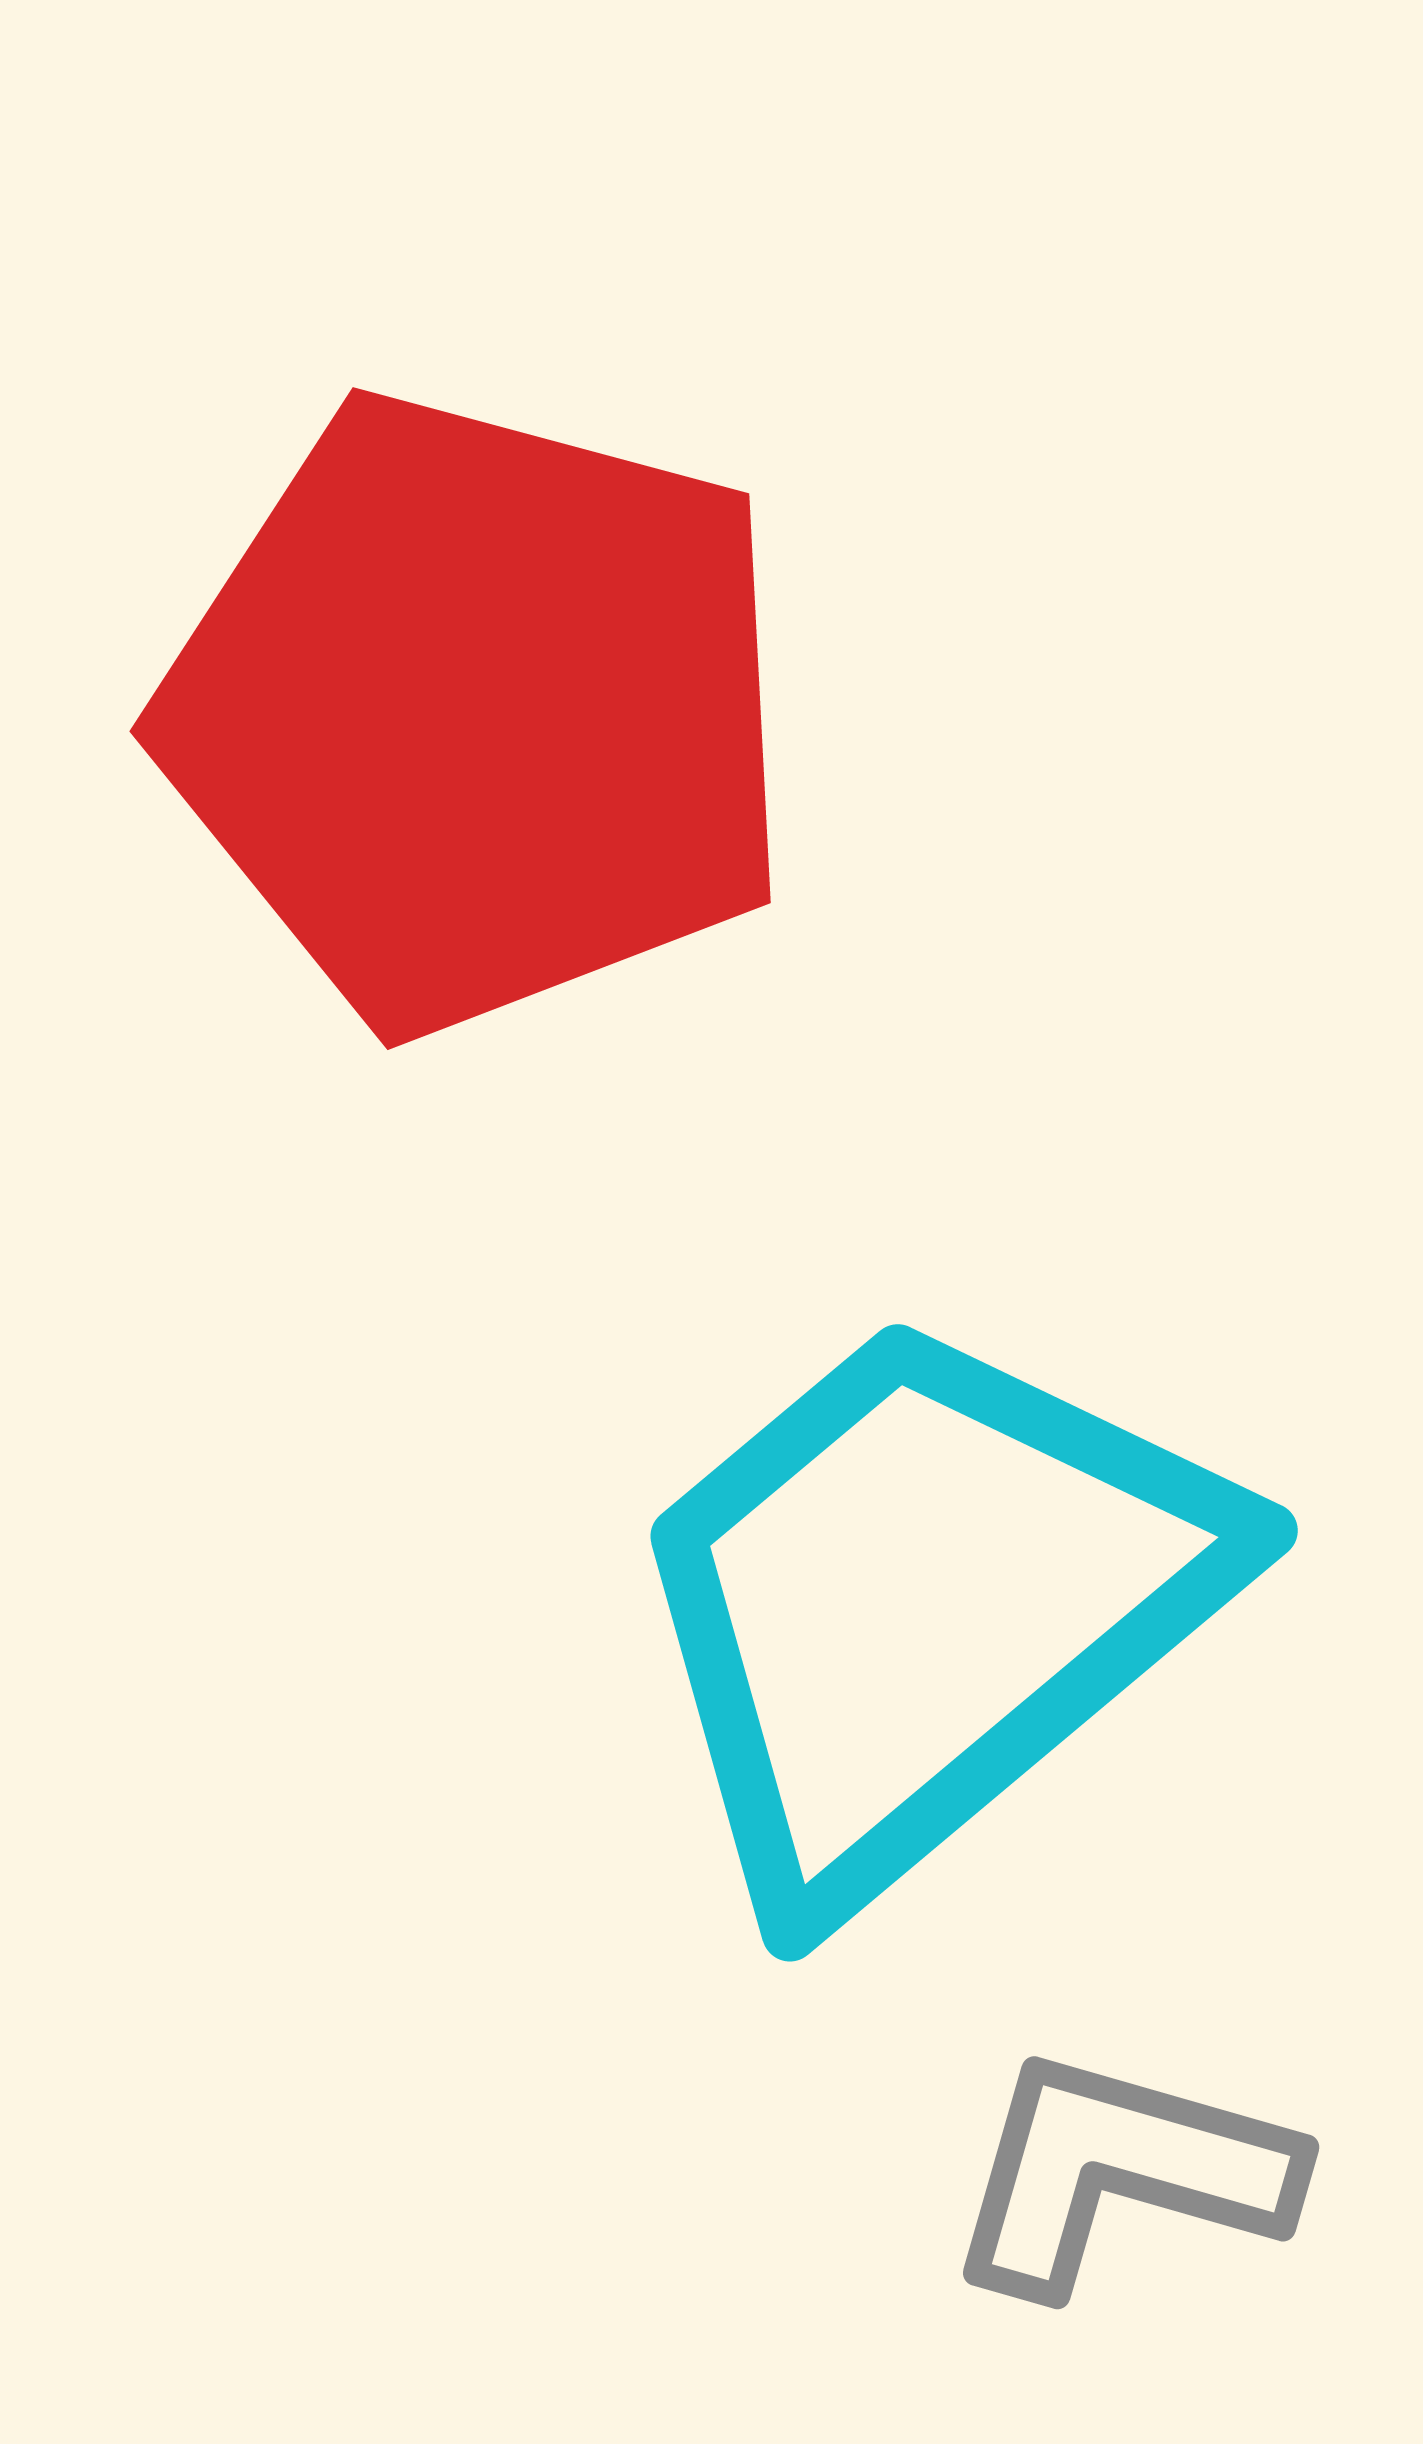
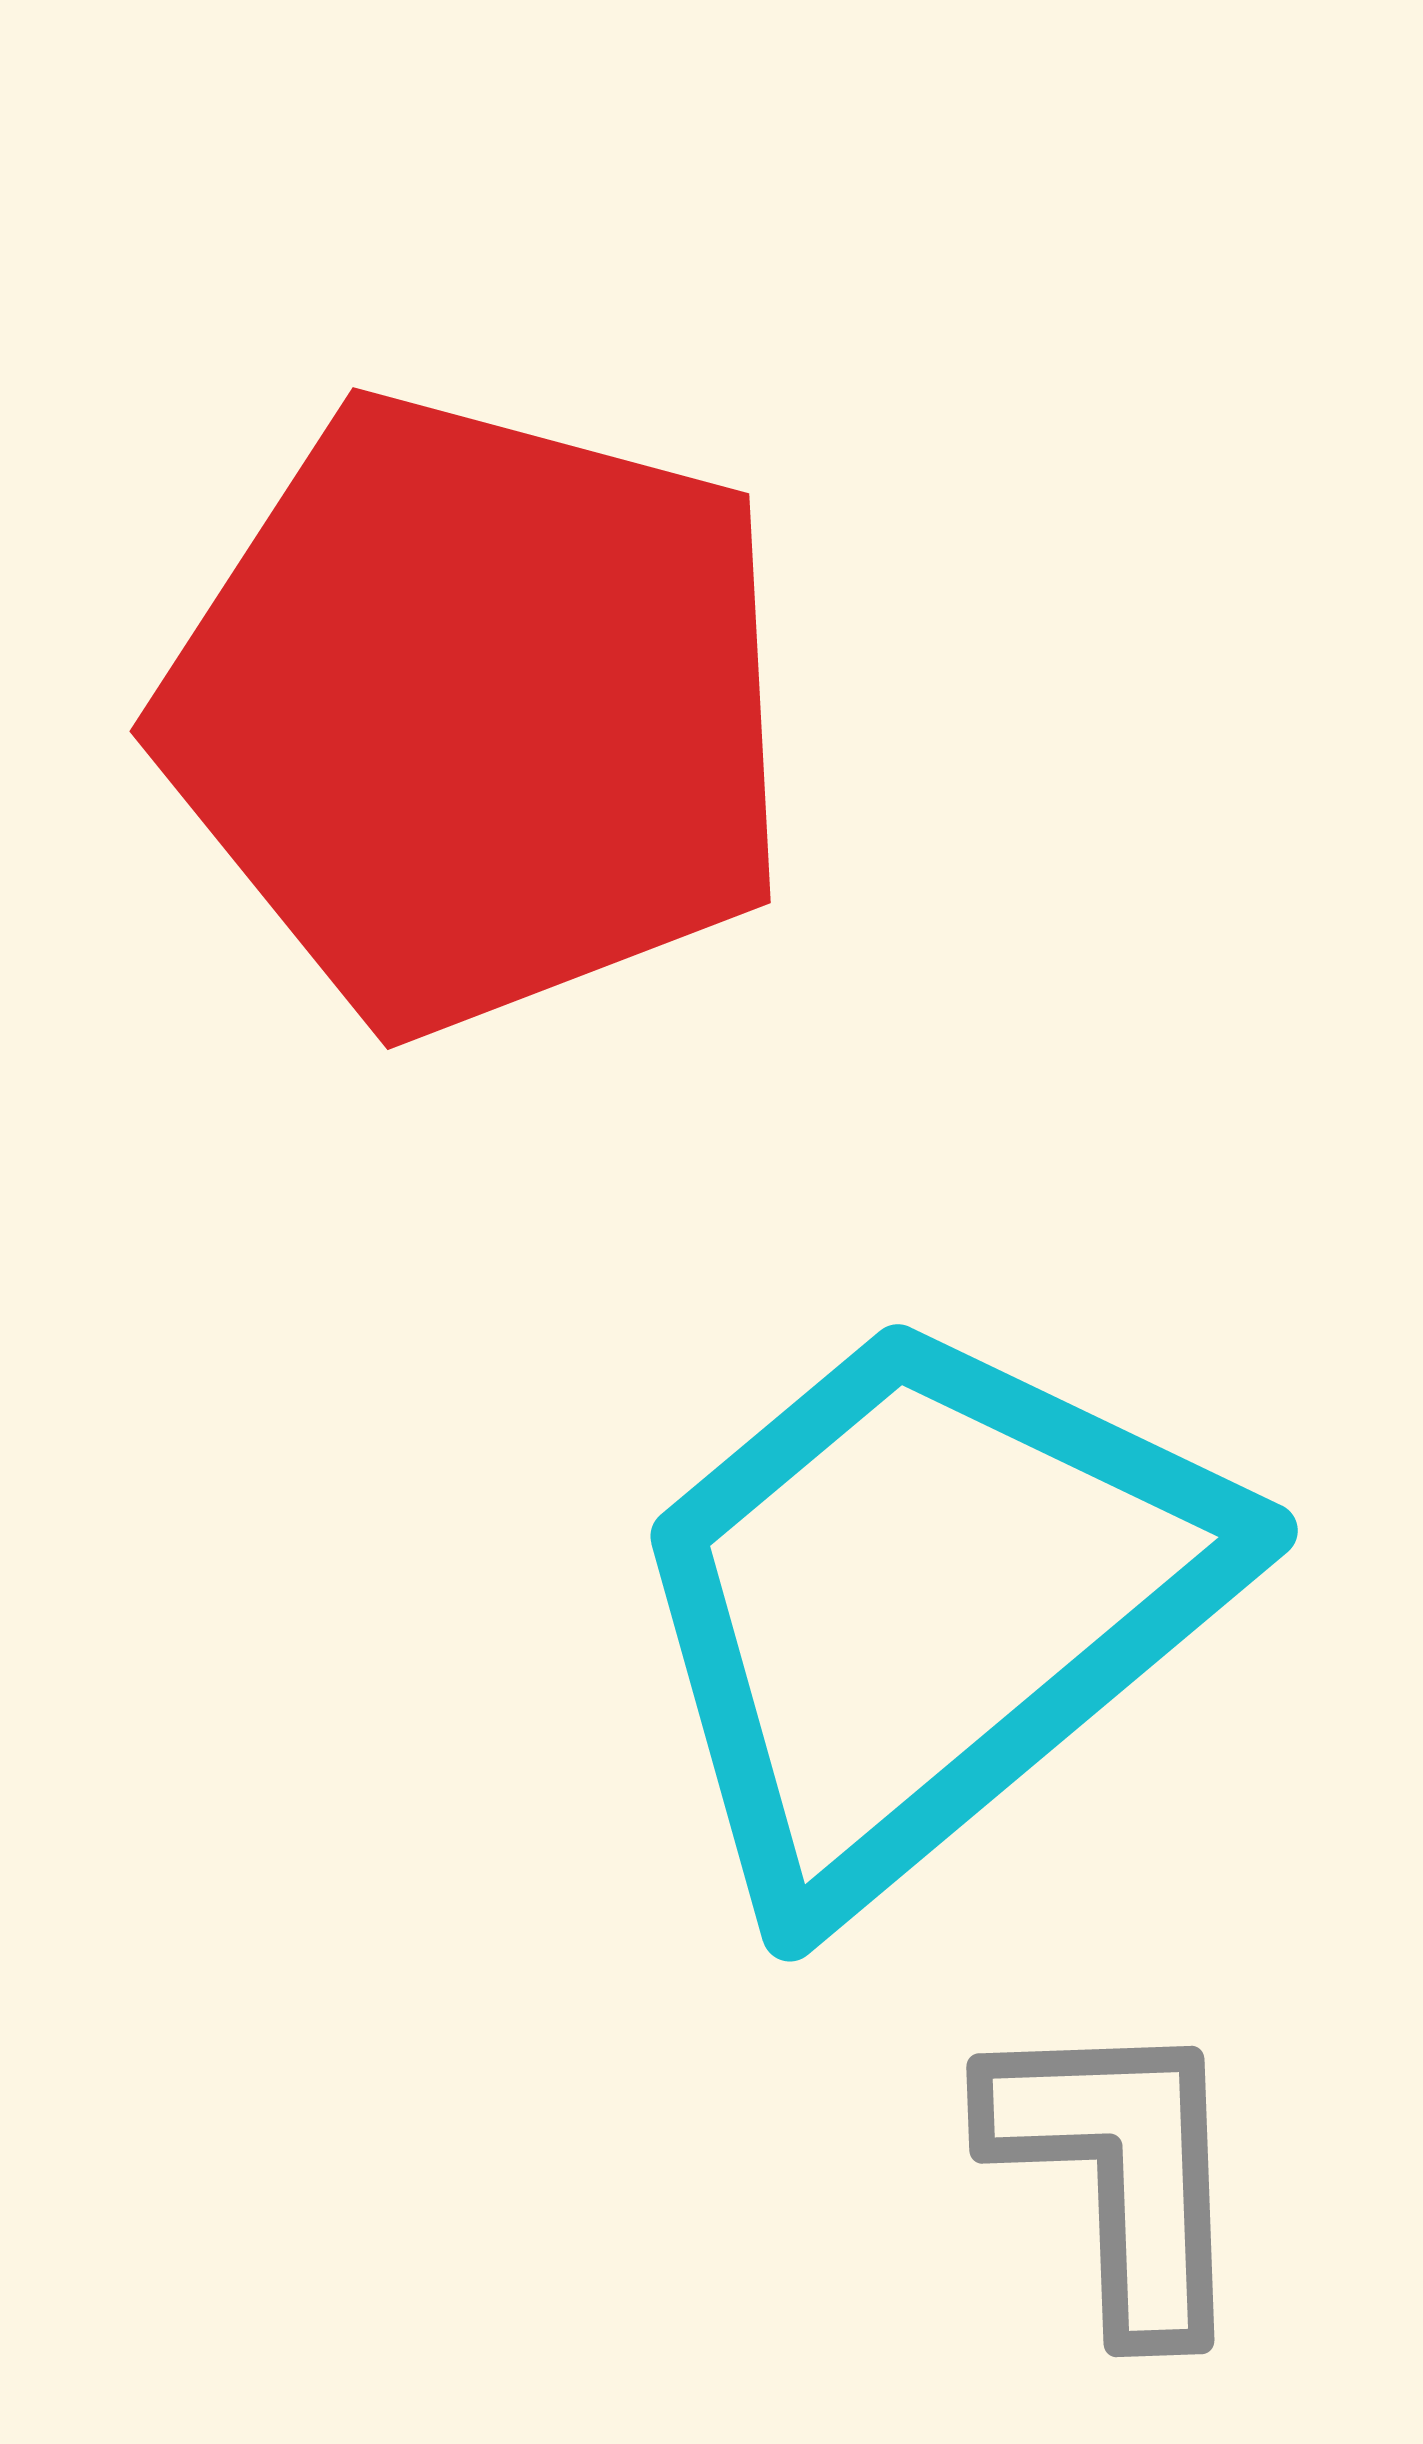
gray L-shape: rotated 72 degrees clockwise
